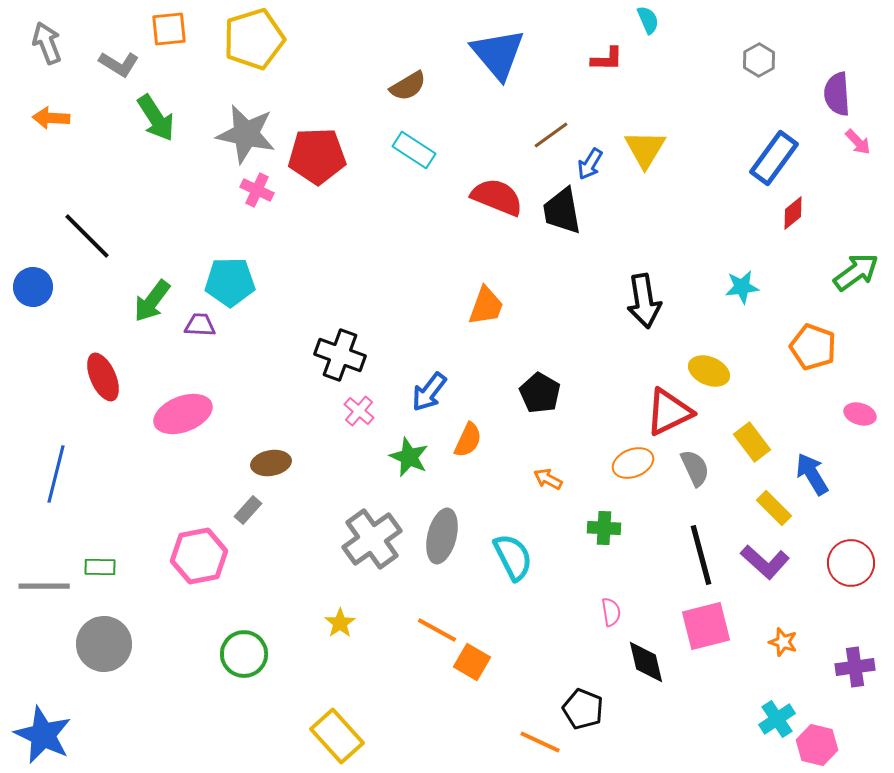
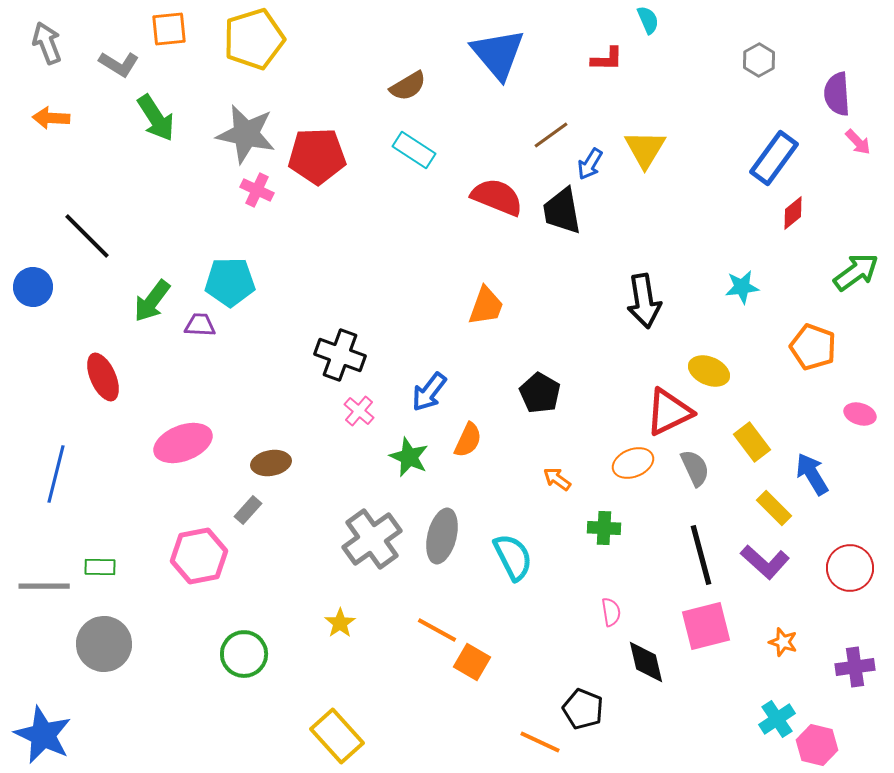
pink ellipse at (183, 414): moved 29 px down
orange arrow at (548, 479): moved 9 px right; rotated 8 degrees clockwise
red circle at (851, 563): moved 1 px left, 5 px down
